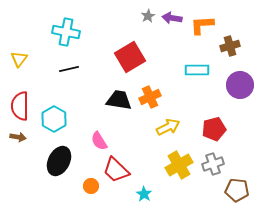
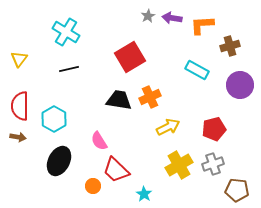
cyan cross: rotated 20 degrees clockwise
cyan rectangle: rotated 30 degrees clockwise
orange circle: moved 2 px right
